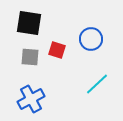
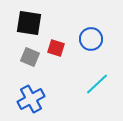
red square: moved 1 px left, 2 px up
gray square: rotated 18 degrees clockwise
